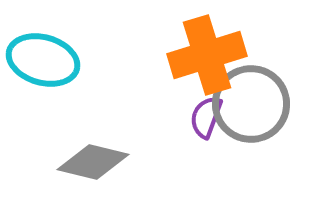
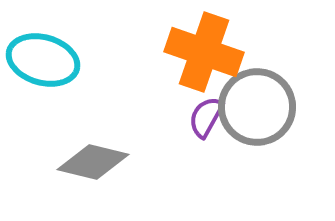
orange cross: moved 3 px left, 3 px up; rotated 36 degrees clockwise
gray circle: moved 6 px right, 3 px down
purple semicircle: rotated 9 degrees clockwise
